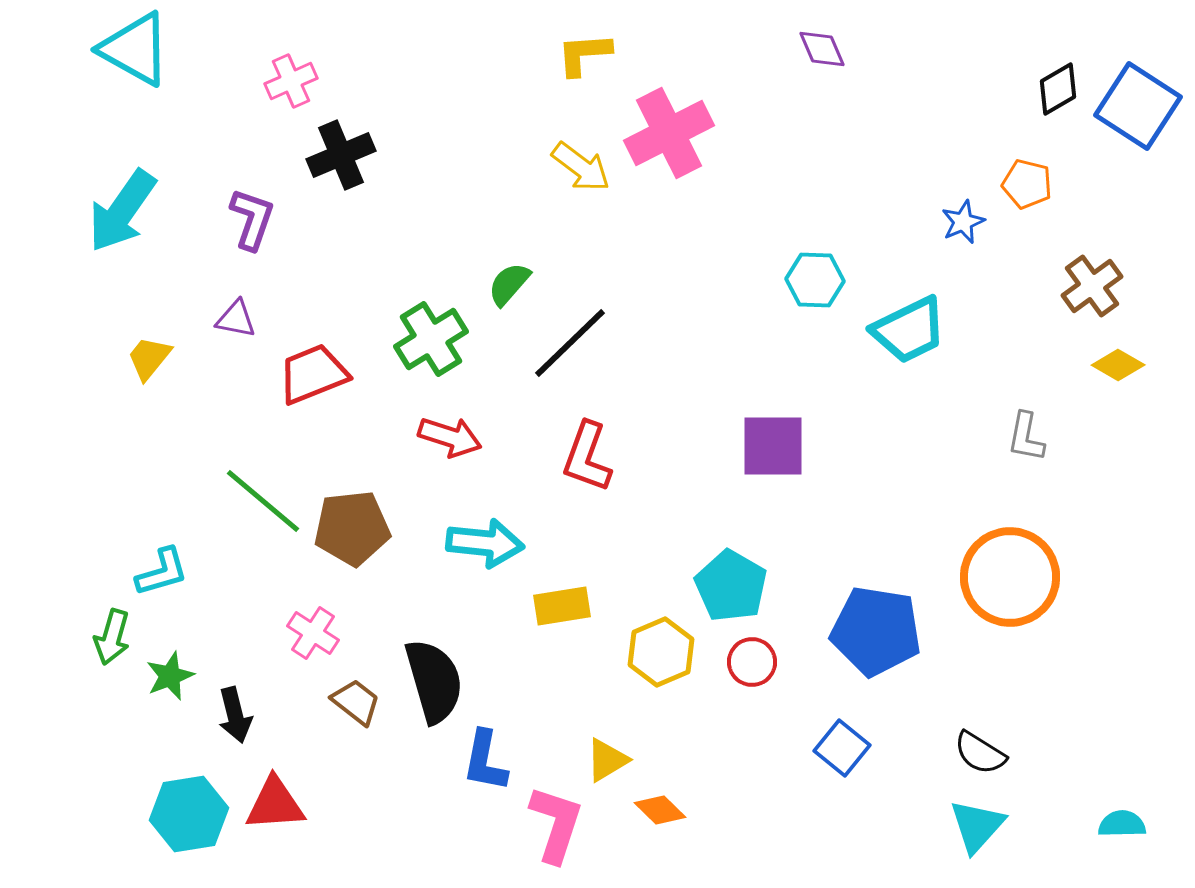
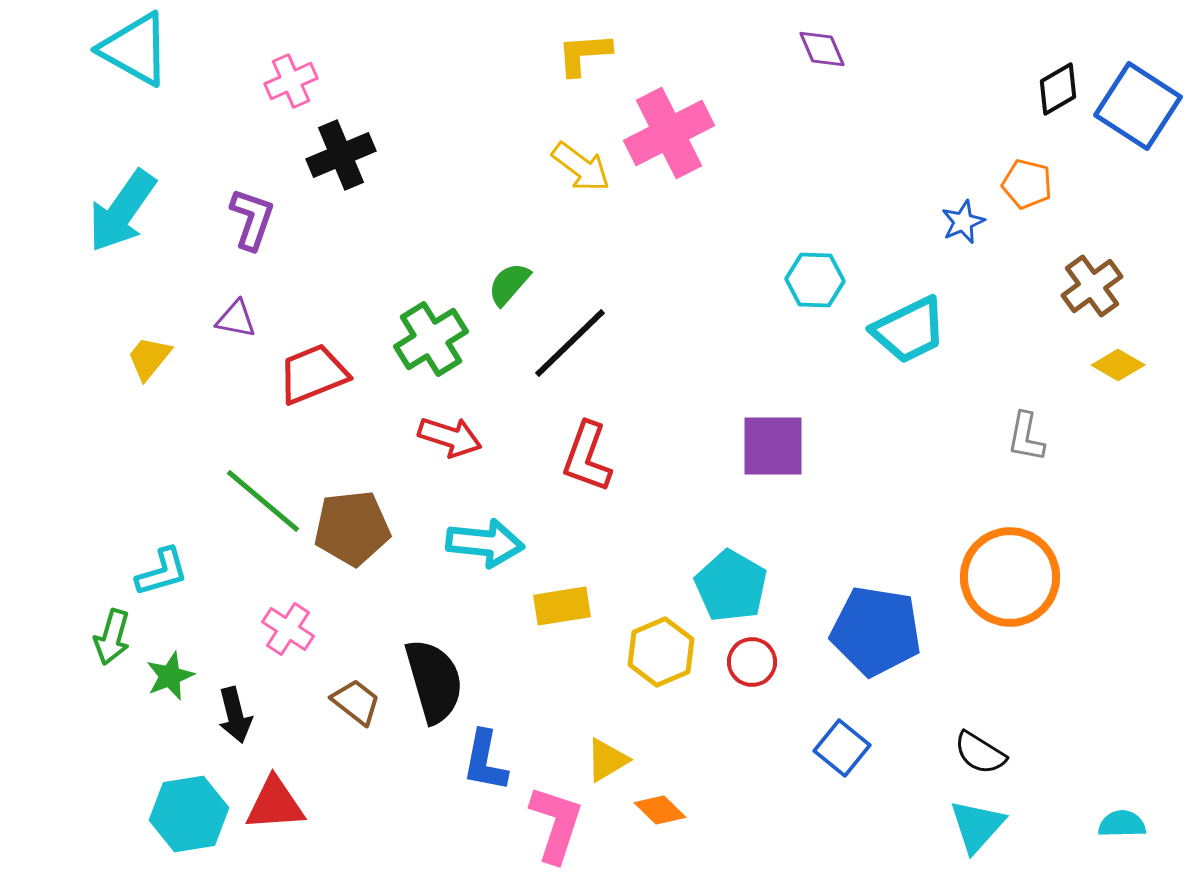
pink cross at (313, 633): moved 25 px left, 4 px up
